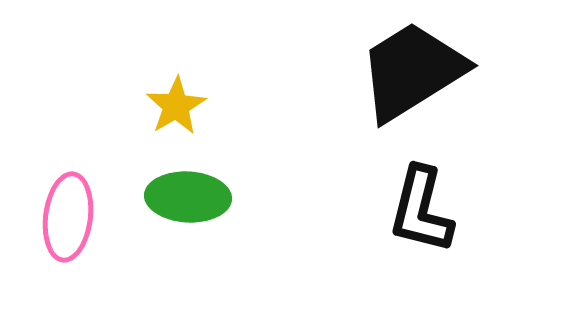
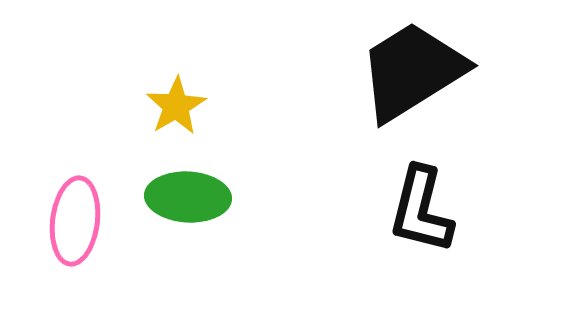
pink ellipse: moved 7 px right, 4 px down
